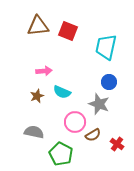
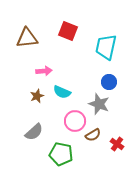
brown triangle: moved 11 px left, 12 px down
pink circle: moved 1 px up
gray semicircle: rotated 126 degrees clockwise
green pentagon: rotated 15 degrees counterclockwise
